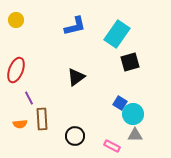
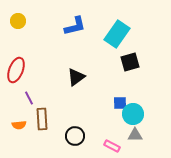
yellow circle: moved 2 px right, 1 px down
blue square: rotated 32 degrees counterclockwise
orange semicircle: moved 1 px left, 1 px down
